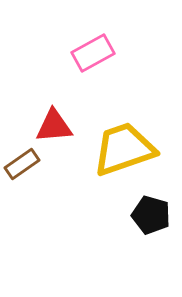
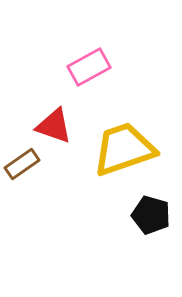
pink rectangle: moved 4 px left, 14 px down
red triangle: rotated 24 degrees clockwise
